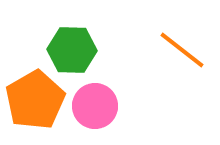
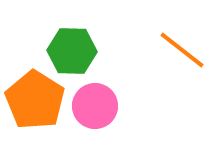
green hexagon: moved 1 px down
orange pentagon: rotated 10 degrees counterclockwise
